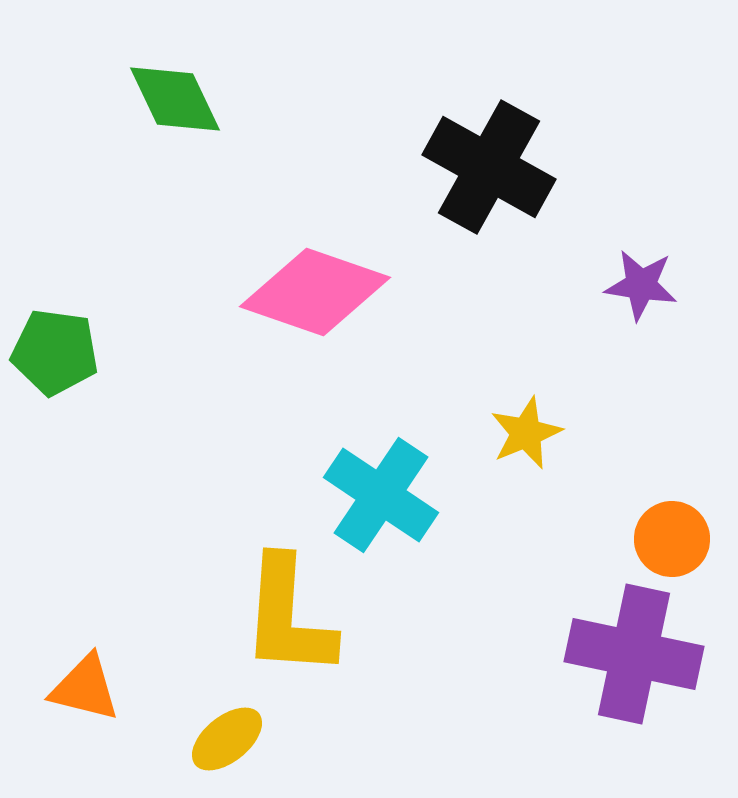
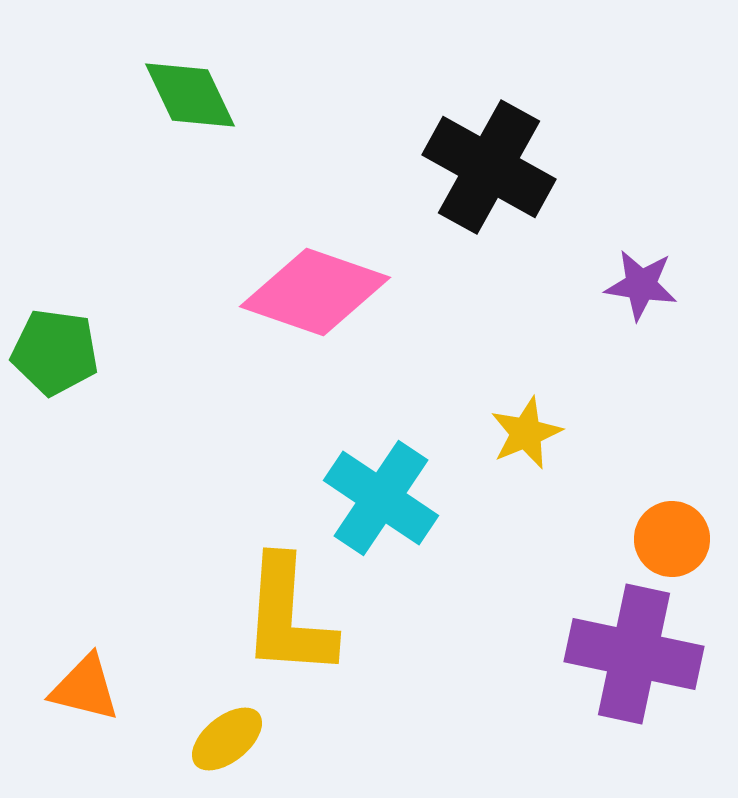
green diamond: moved 15 px right, 4 px up
cyan cross: moved 3 px down
